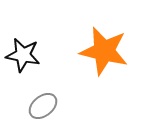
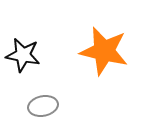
gray ellipse: rotated 28 degrees clockwise
